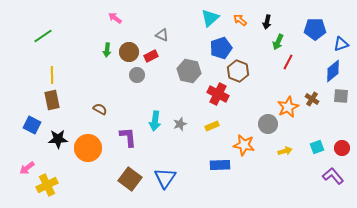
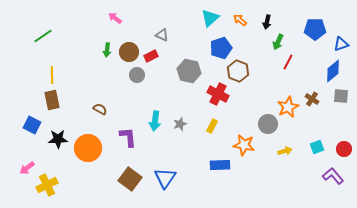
yellow rectangle at (212, 126): rotated 40 degrees counterclockwise
red circle at (342, 148): moved 2 px right, 1 px down
